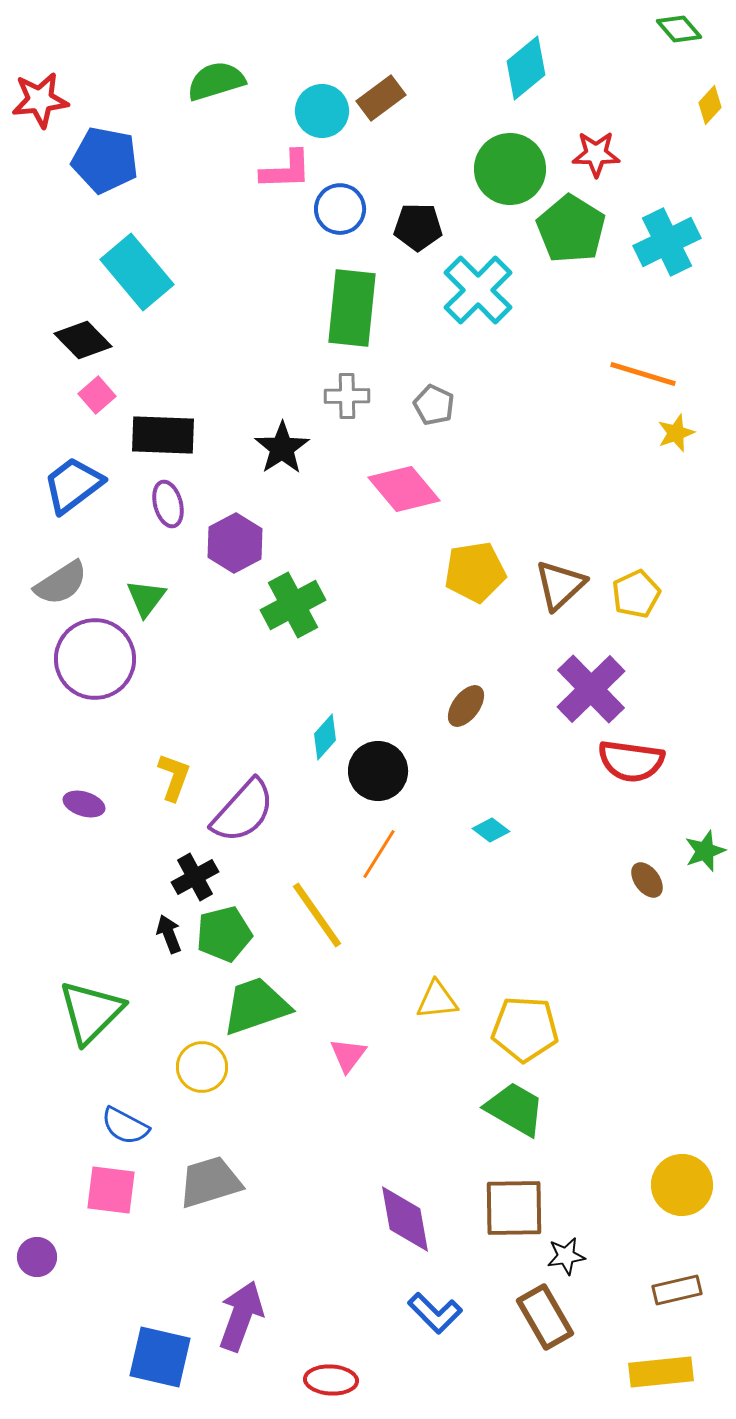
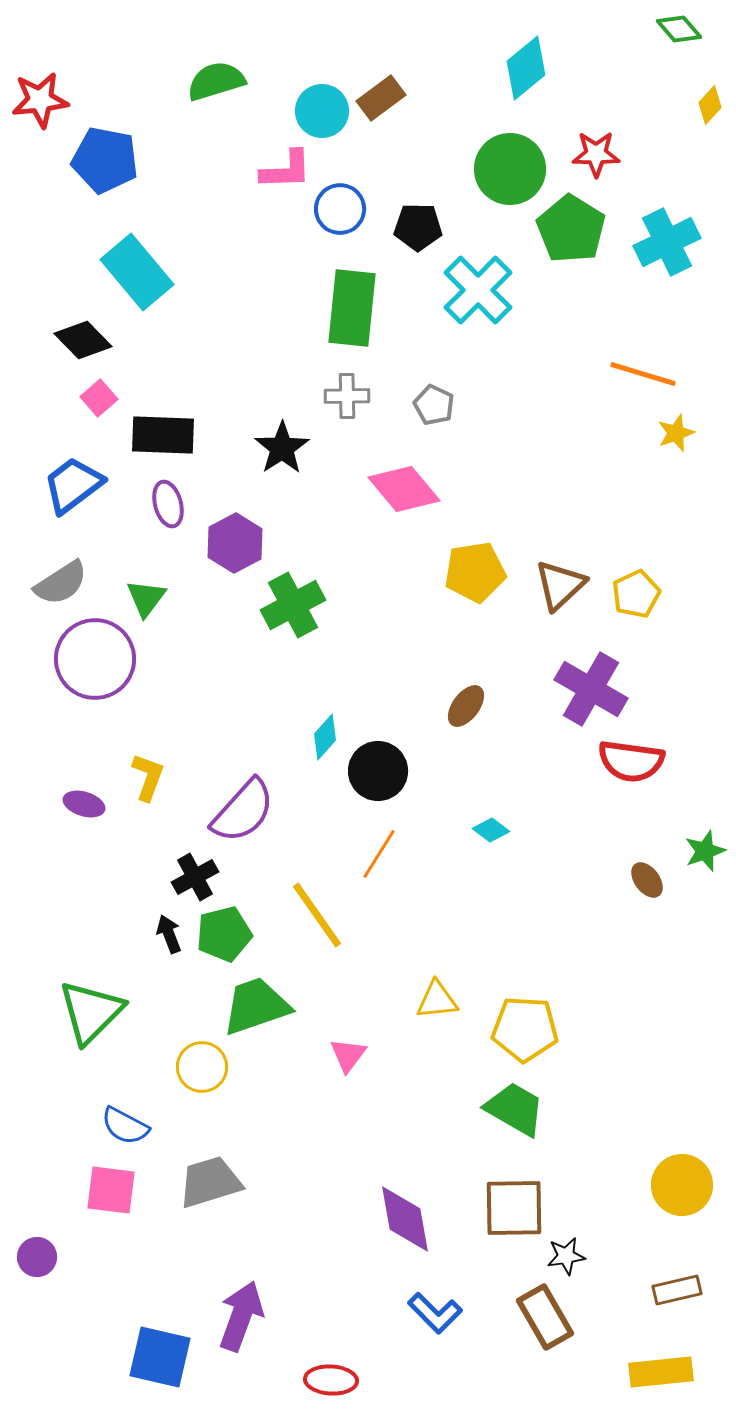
pink square at (97, 395): moved 2 px right, 3 px down
purple cross at (591, 689): rotated 16 degrees counterclockwise
yellow L-shape at (174, 777): moved 26 px left
